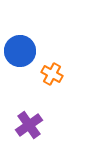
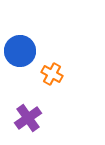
purple cross: moved 1 px left, 7 px up
